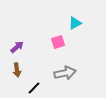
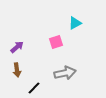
pink square: moved 2 px left
